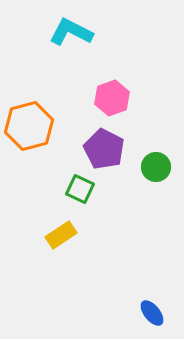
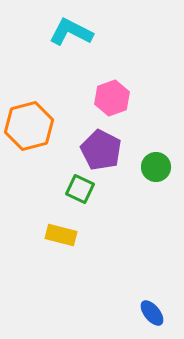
purple pentagon: moved 3 px left, 1 px down
yellow rectangle: rotated 48 degrees clockwise
